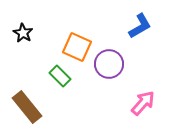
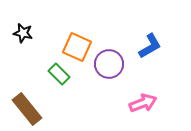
blue L-shape: moved 10 px right, 20 px down
black star: rotated 18 degrees counterclockwise
green rectangle: moved 1 px left, 2 px up
pink arrow: rotated 28 degrees clockwise
brown rectangle: moved 2 px down
